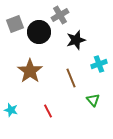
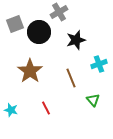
gray cross: moved 1 px left, 3 px up
red line: moved 2 px left, 3 px up
